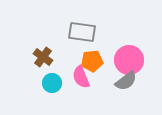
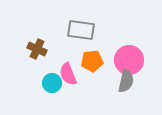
gray rectangle: moved 1 px left, 2 px up
brown cross: moved 6 px left, 8 px up; rotated 12 degrees counterclockwise
pink semicircle: moved 13 px left, 3 px up
gray semicircle: rotated 40 degrees counterclockwise
